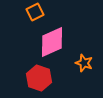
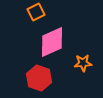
orange square: moved 1 px right
orange star: moved 1 px left; rotated 24 degrees counterclockwise
